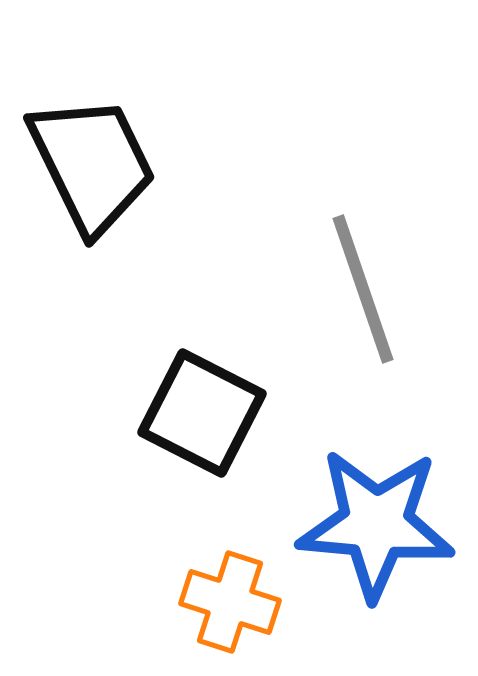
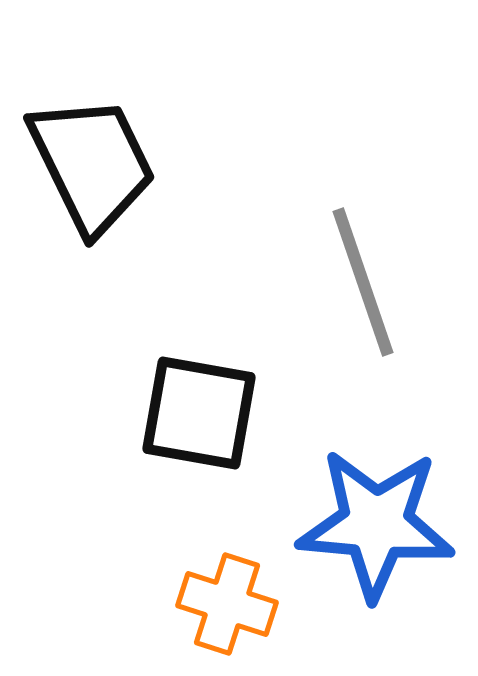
gray line: moved 7 px up
black square: moved 3 px left; rotated 17 degrees counterclockwise
orange cross: moved 3 px left, 2 px down
